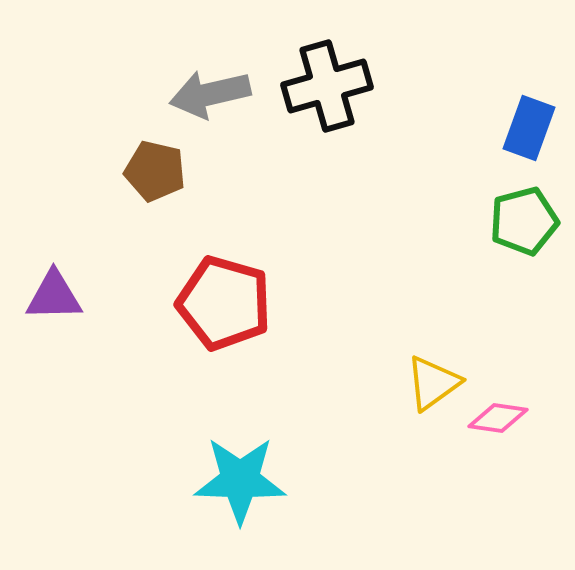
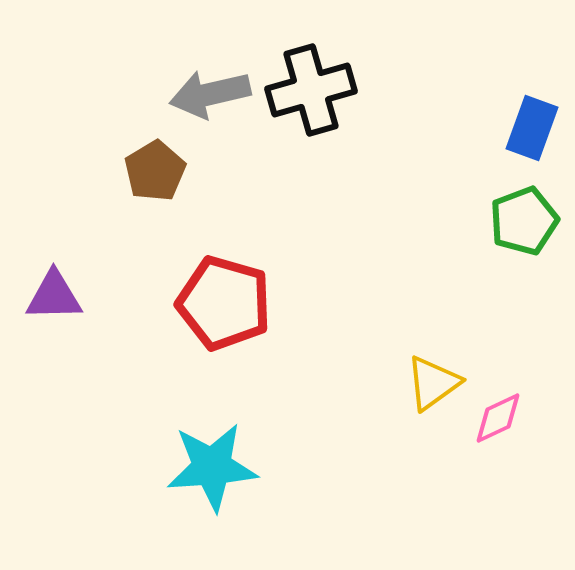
black cross: moved 16 px left, 4 px down
blue rectangle: moved 3 px right
brown pentagon: rotated 28 degrees clockwise
green pentagon: rotated 6 degrees counterclockwise
pink diamond: rotated 34 degrees counterclockwise
cyan star: moved 28 px left, 13 px up; rotated 6 degrees counterclockwise
